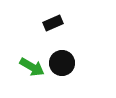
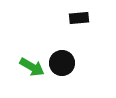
black rectangle: moved 26 px right, 5 px up; rotated 18 degrees clockwise
